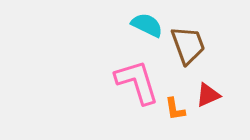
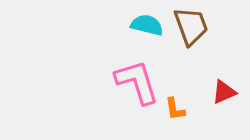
cyan semicircle: rotated 12 degrees counterclockwise
brown trapezoid: moved 3 px right, 19 px up
red triangle: moved 16 px right, 3 px up
